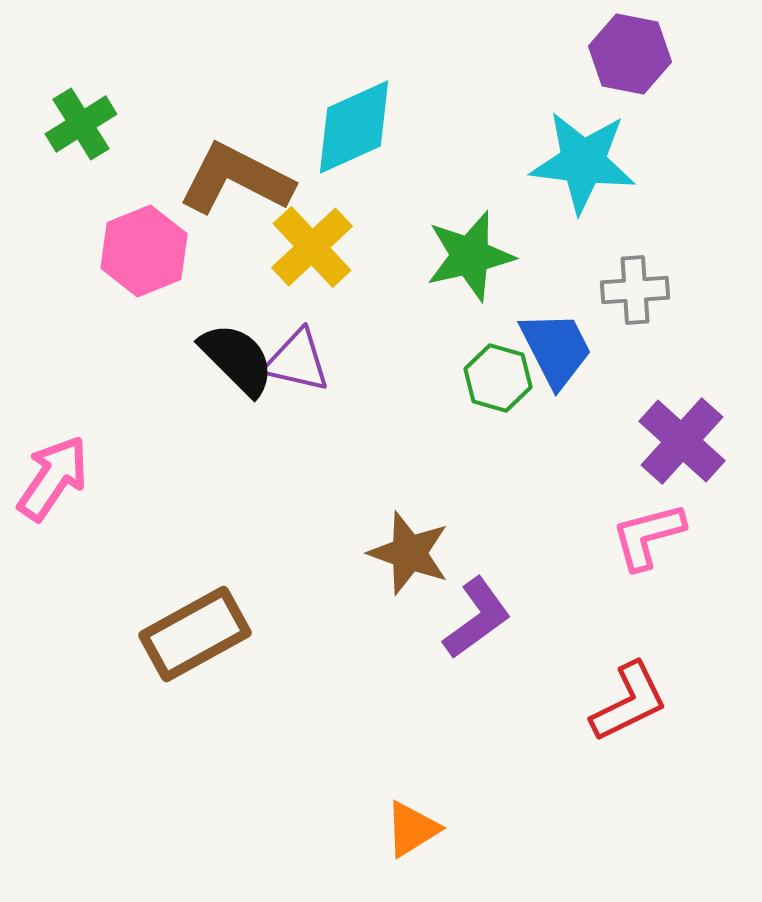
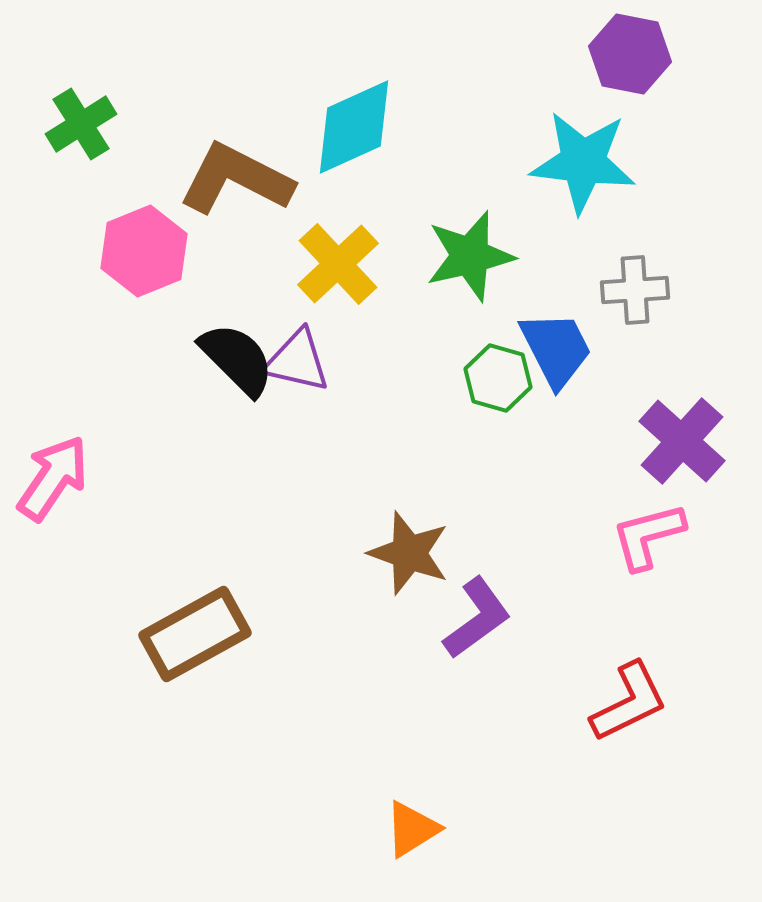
yellow cross: moved 26 px right, 17 px down
